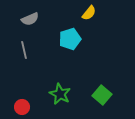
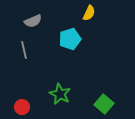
yellow semicircle: rotated 14 degrees counterclockwise
gray semicircle: moved 3 px right, 2 px down
green square: moved 2 px right, 9 px down
